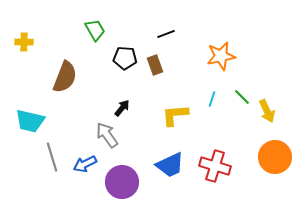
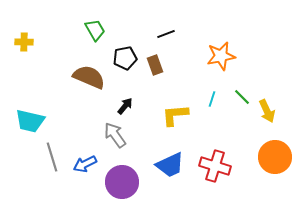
black pentagon: rotated 15 degrees counterclockwise
brown semicircle: moved 24 px right; rotated 88 degrees counterclockwise
black arrow: moved 3 px right, 2 px up
gray arrow: moved 8 px right
